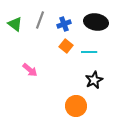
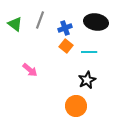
blue cross: moved 1 px right, 4 px down
black star: moved 7 px left
